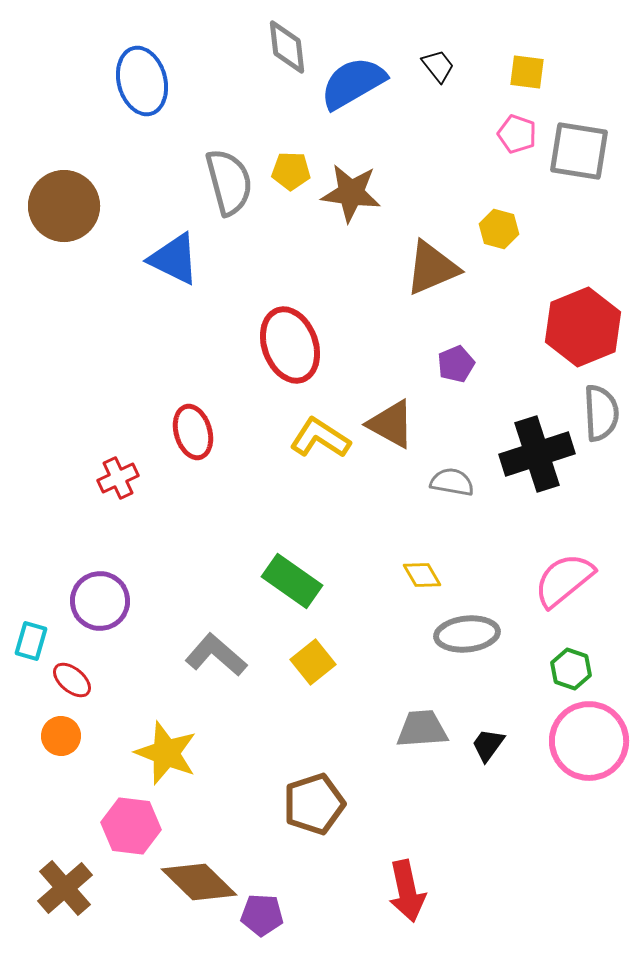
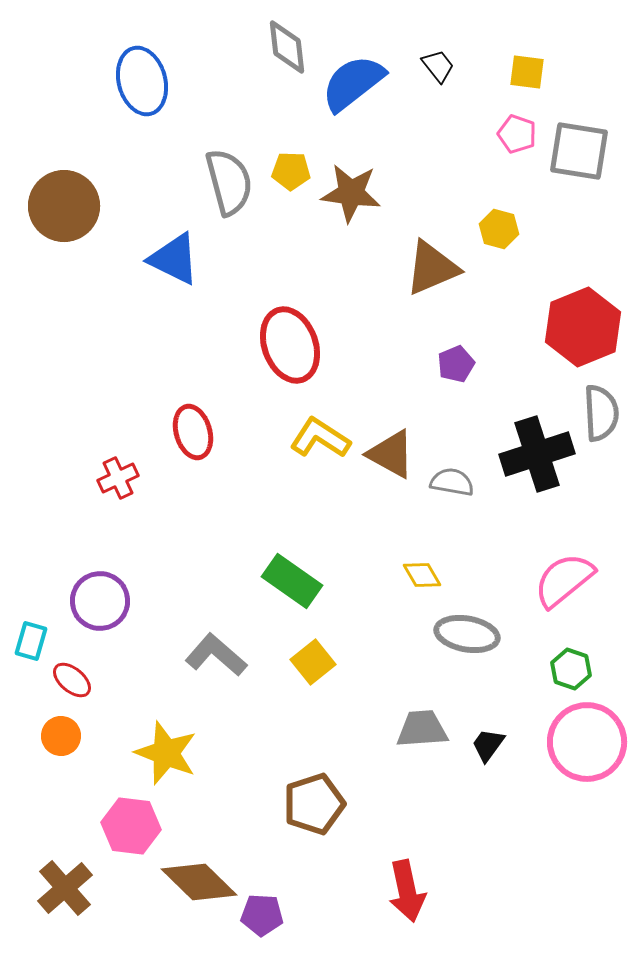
blue semicircle at (353, 83): rotated 8 degrees counterclockwise
brown triangle at (391, 424): moved 30 px down
gray ellipse at (467, 634): rotated 16 degrees clockwise
pink circle at (589, 741): moved 2 px left, 1 px down
